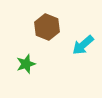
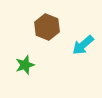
green star: moved 1 px left, 1 px down
